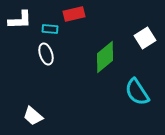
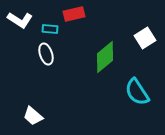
white L-shape: rotated 35 degrees clockwise
